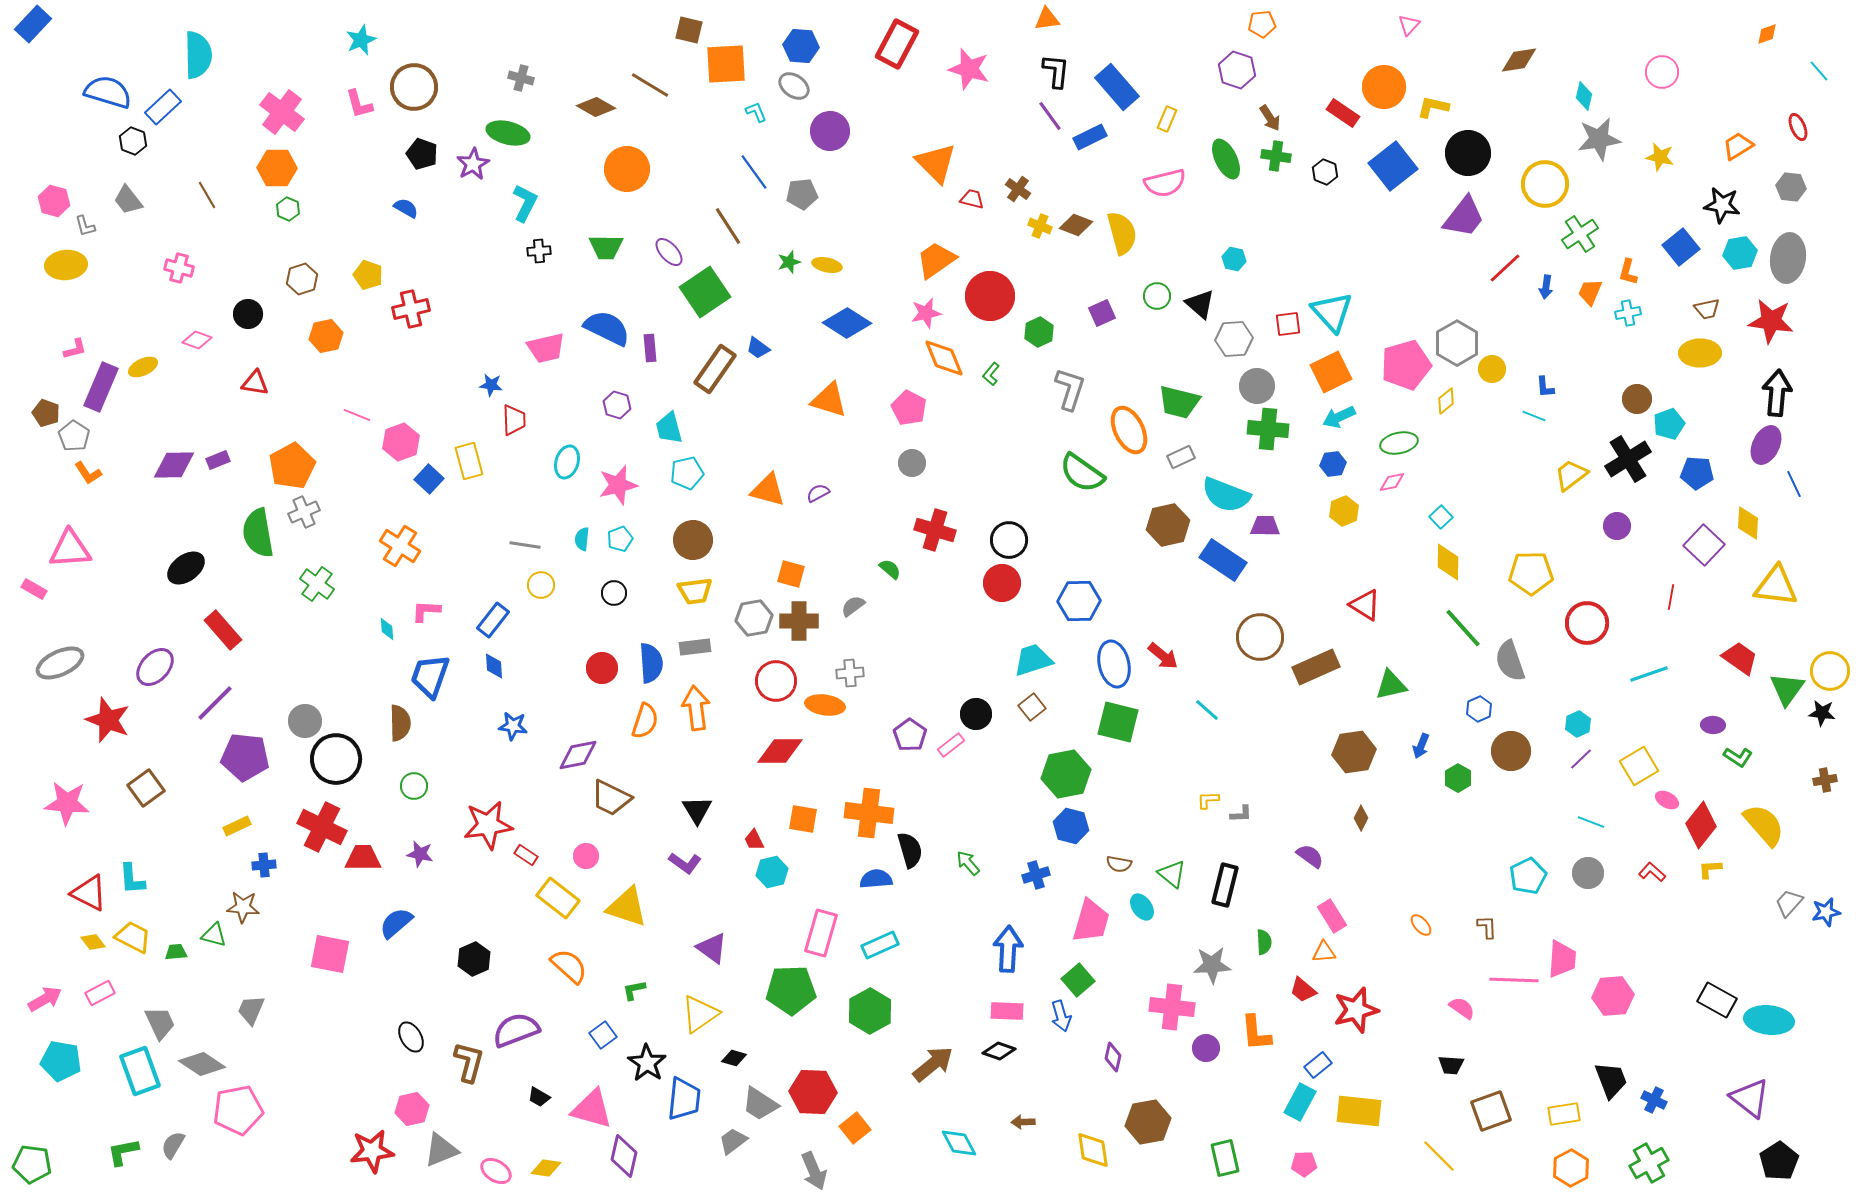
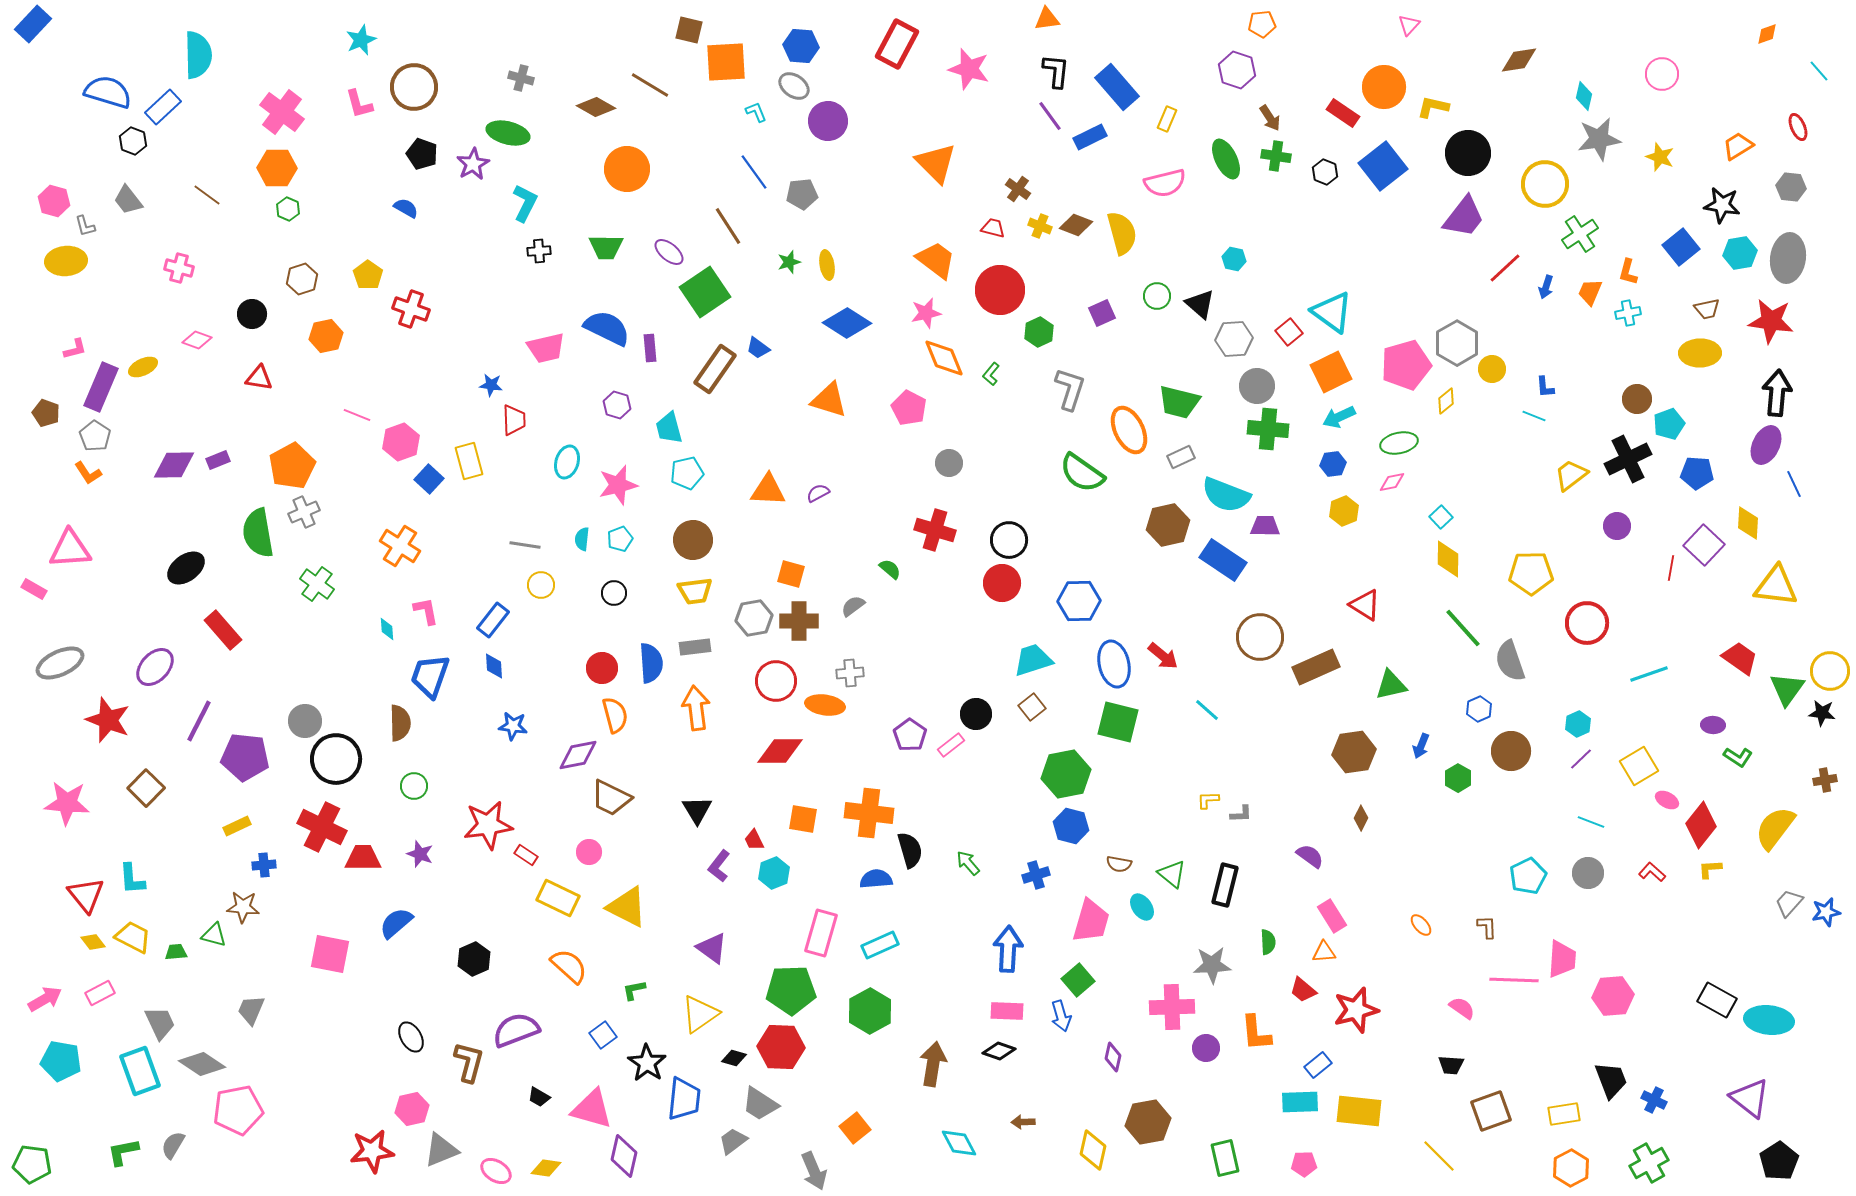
orange square at (726, 64): moved 2 px up
pink circle at (1662, 72): moved 2 px down
purple circle at (830, 131): moved 2 px left, 10 px up
yellow star at (1660, 157): rotated 8 degrees clockwise
blue square at (1393, 166): moved 10 px left
brown line at (207, 195): rotated 24 degrees counterclockwise
red trapezoid at (972, 199): moved 21 px right, 29 px down
purple ellipse at (669, 252): rotated 8 degrees counterclockwise
orange trapezoid at (936, 260): rotated 72 degrees clockwise
yellow ellipse at (66, 265): moved 4 px up
yellow ellipse at (827, 265): rotated 68 degrees clockwise
yellow pentagon at (368, 275): rotated 16 degrees clockwise
blue arrow at (1546, 287): rotated 10 degrees clockwise
red circle at (990, 296): moved 10 px right, 6 px up
red cross at (411, 309): rotated 33 degrees clockwise
cyan triangle at (1332, 312): rotated 12 degrees counterclockwise
black circle at (248, 314): moved 4 px right
red square at (1288, 324): moved 1 px right, 8 px down; rotated 32 degrees counterclockwise
red triangle at (255, 383): moved 4 px right, 5 px up
gray pentagon at (74, 436): moved 21 px right
black cross at (1628, 459): rotated 6 degrees clockwise
gray circle at (912, 463): moved 37 px right
orange triangle at (768, 490): rotated 12 degrees counterclockwise
yellow diamond at (1448, 562): moved 3 px up
red line at (1671, 597): moved 29 px up
pink L-shape at (426, 611): rotated 76 degrees clockwise
purple line at (215, 703): moved 16 px left, 18 px down; rotated 18 degrees counterclockwise
orange semicircle at (645, 721): moved 30 px left, 6 px up; rotated 33 degrees counterclockwise
brown square at (146, 788): rotated 9 degrees counterclockwise
yellow semicircle at (1764, 825): moved 11 px right, 3 px down; rotated 102 degrees counterclockwise
purple star at (420, 854): rotated 8 degrees clockwise
pink circle at (586, 856): moved 3 px right, 4 px up
purple L-shape at (685, 863): moved 34 px right, 3 px down; rotated 92 degrees clockwise
cyan hexagon at (772, 872): moved 2 px right, 1 px down; rotated 8 degrees counterclockwise
red triangle at (89, 893): moved 3 px left, 2 px down; rotated 24 degrees clockwise
yellow rectangle at (558, 898): rotated 12 degrees counterclockwise
yellow triangle at (627, 907): rotated 9 degrees clockwise
green semicircle at (1264, 942): moved 4 px right
pink cross at (1172, 1007): rotated 9 degrees counterclockwise
brown arrow at (933, 1064): rotated 42 degrees counterclockwise
red hexagon at (813, 1092): moved 32 px left, 45 px up
cyan rectangle at (1300, 1102): rotated 60 degrees clockwise
yellow diamond at (1093, 1150): rotated 21 degrees clockwise
